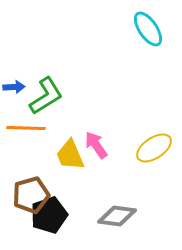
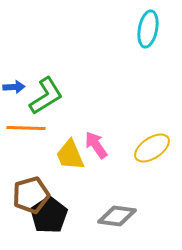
cyan ellipse: rotated 45 degrees clockwise
yellow ellipse: moved 2 px left
black pentagon: rotated 15 degrees counterclockwise
